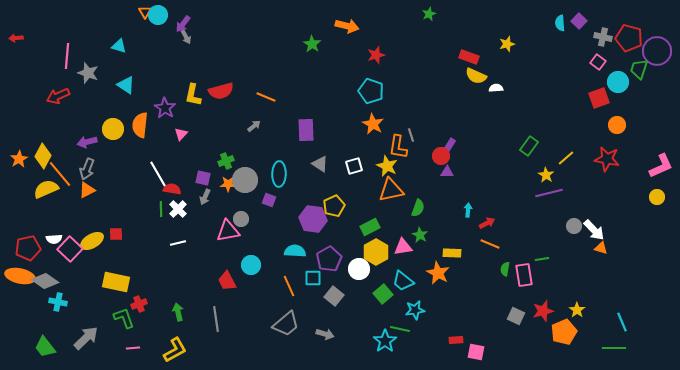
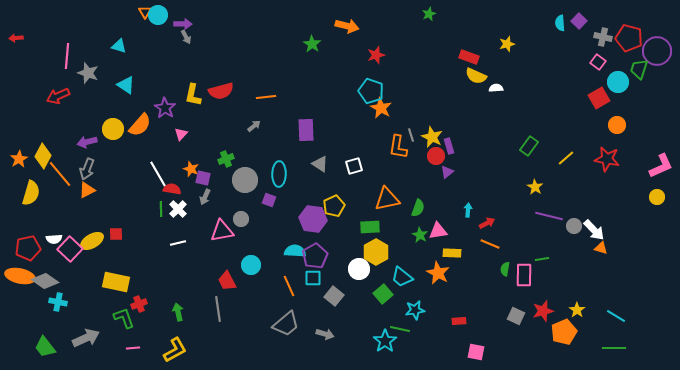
purple arrow at (183, 24): rotated 126 degrees counterclockwise
orange line at (266, 97): rotated 30 degrees counterclockwise
red square at (599, 98): rotated 10 degrees counterclockwise
orange star at (373, 124): moved 8 px right, 16 px up
orange semicircle at (140, 125): rotated 145 degrees counterclockwise
purple rectangle at (449, 146): rotated 49 degrees counterclockwise
red circle at (441, 156): moved 5 px left
green cross at (226, 161): moved 2 px up
yellow star at (387, 166): moved 45 px right, 29 px up
purple triangle at (447, 172): rotated 40 degrees counterclockwise
yellow star at (546, 175): moved 11 px left, 12 px down
orange star at (228, 184): moved 37 px left, 15 px up; rotated 21 degrees clockwise
yellow semicircle at (46, 189): moved 15 px left, 4 px down; rotated 130 degrees clockwise
orange triangle at (391, 190): moved 4 px left, 9 px down
purple line at (549, 193): moved 23 px down; rotated 28 degrees clockwise
green rectangle at (370, 227): rotated 24 degrees clockwise
pink triangle at (228, 231): moved 6 px left
pink triangle at (403, 247): moved 35 px right, 16 px up
purple pentagon at (329, 259): moved 14 px left, 3 px up
pink rectangle at (524, 275): rotated 10 degrees clockwise
cyan trapezoid at (403, 281): moved 1 px left, 4 px up
gray line at (216, 319): moved 2 px right, 10 px up
cyan line at (622, 322): moved 6 px left, 6 px up; rotated 36 degrees counterclockwise
gray arrow at (86, 338): rotated 20 degrees clockwise
red rectangle at (456, 340): moved 3 px right, 19 px up
